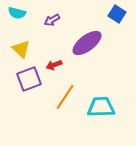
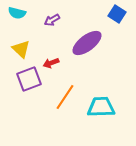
red arrow: moved 3 px left, 2 px up
